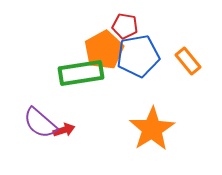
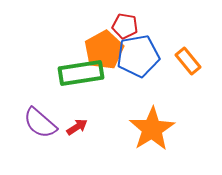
red arrow: moved 13 px right, 3 px up; rotated 15 degrees counterclockwise
